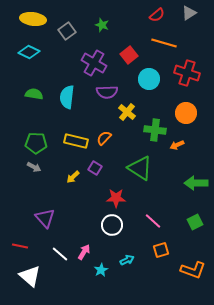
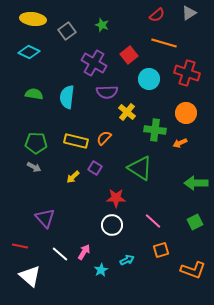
orange arrow: moved 3 px right, 2 px up
